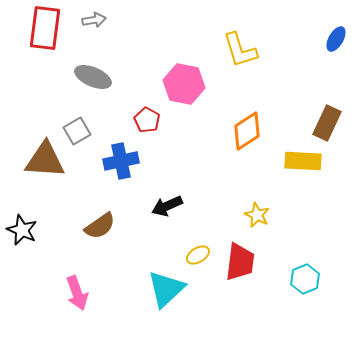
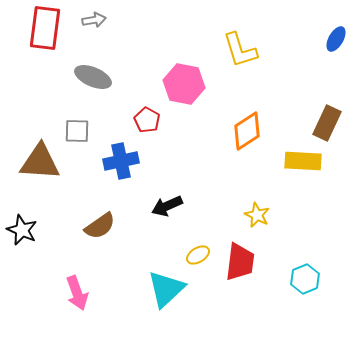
gray square: rotated 32 degrees clockwise
brown triangle: moved 5 px left, 2 px down
